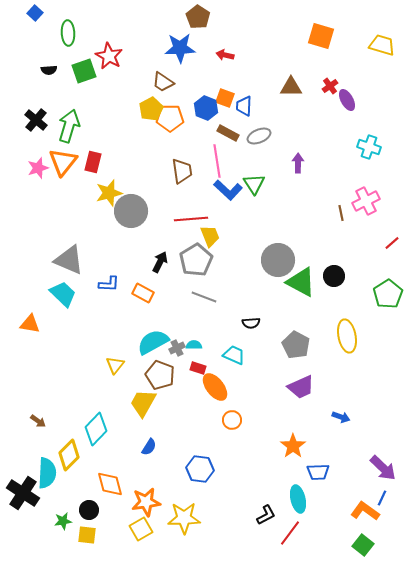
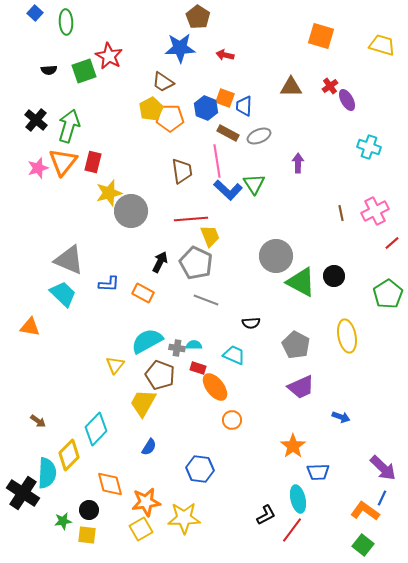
green ellipse at (68, 33): moved 2 px left, 11 px up
pink cross at (366, 201): moved 9 px right, 10 px down
gray pentagon at (196, 260): moved 3 px down; rotated 16 degrees counterclockwise
gray circle at (278, 260): moved 2 px left, 4 px up
gray line at (204, 297): moved 2 px right, 3 px down
orange triangle at (30, 324): moved 3 px down
cyan semicircle at (153, 342): moved 6 px left, 1 px up
gray cross at (177, 348): rotated 35 degrees clockwise
red line at (290, 533): moved 2 px right, 3 px up
